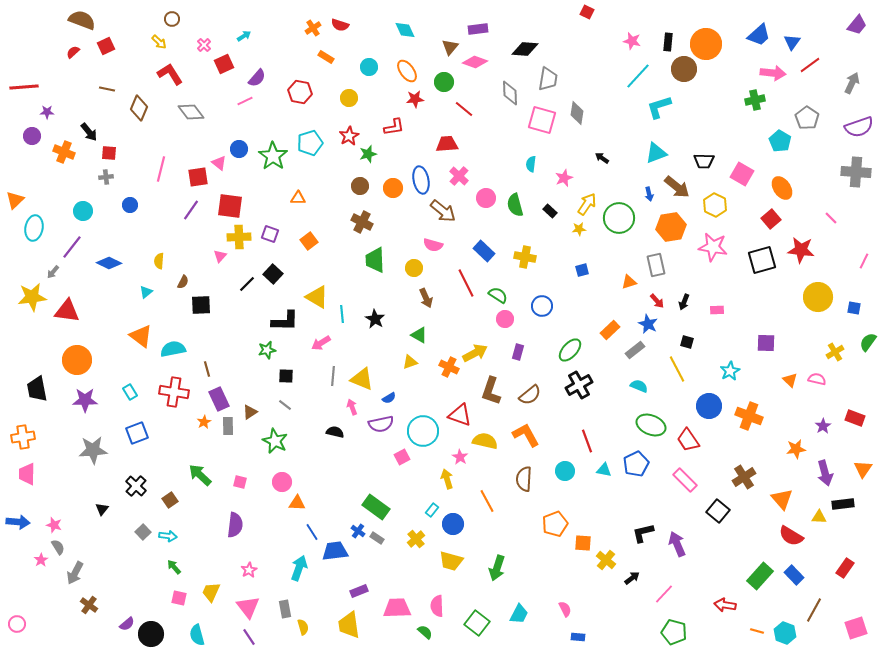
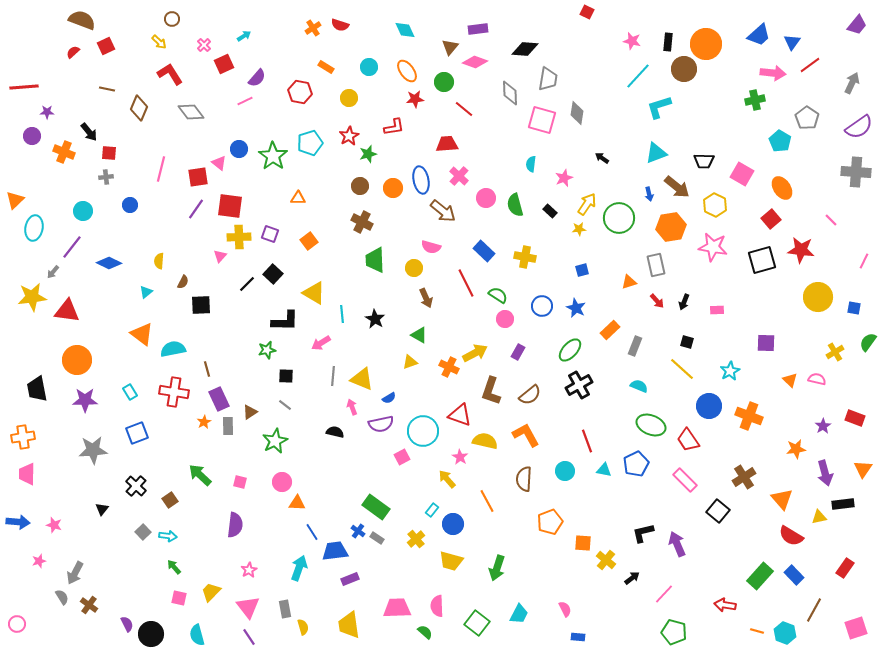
orange rectangle at (326, 57): moved 10 px down
purple semicircle at (859, 127): rotated 16 degrees counterclockwise
purple line at (191, 210): moved 5 px right, 1 px up
pink line at (831, 218): moved 2 px down
pink semicircle at (433, 245): moved 2 px left, 2 px down
yellow triangle at (317, 297): moved 3 px left, 4 px up
blue star at (648, 324): moved 72 px left, 16 px up
orange triangle at (141, 336): moved 1 px right, 2 px up
gray rectangle at (635, 350): moved 4 px up; rotated 30 degrees counterclockwise
purple rectangle at (518, 352): rotated 14 degrees clockwise
yellow line at (677, 369): moved 5 px right; rotated 20 degrees counterclockwise
green star at (275, 441): rotated 20 degrees clockwise
yellow arrow at (447, 479): rotated 24 degrees counterclockwise
yellow triangle at (819, 517): rotated 14 degrees counterclockwise
orange pentagon at (555, 524): moved 5 px left, 2 px up
gray semicircle at (58, 547): moved 4 px right, 50 px down
pink star at (41, 560): moved 2 px left, 1 px down; rotated 16 degrees clockwise
purple rectangle at (359, 591): moved 9 px left, 12 px up
yellow trapezoid at (211, 592): rotated 20 degrees clockwise
purple semicircle at (127, 624): rotated 77 degrees counterclockwise
